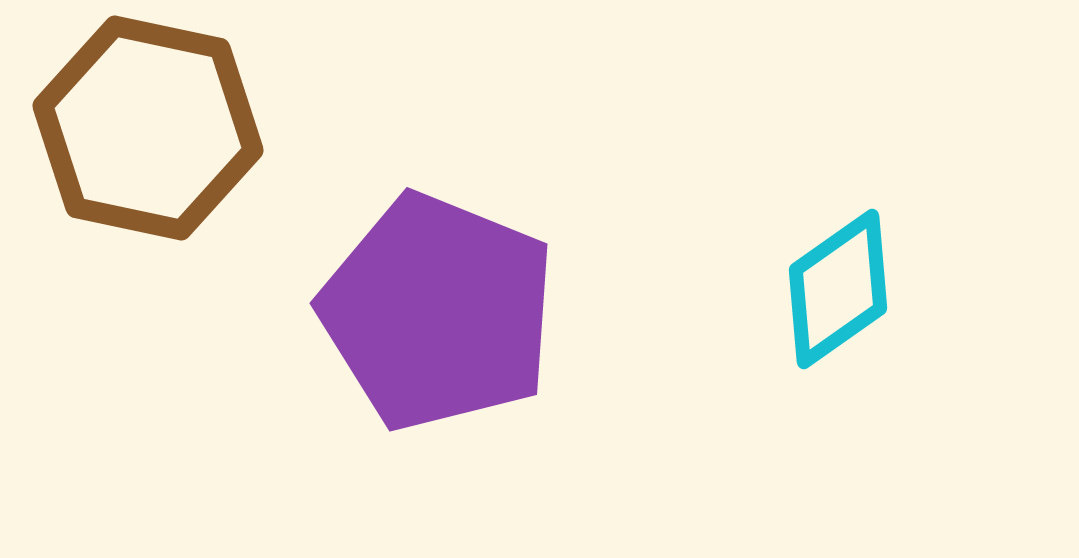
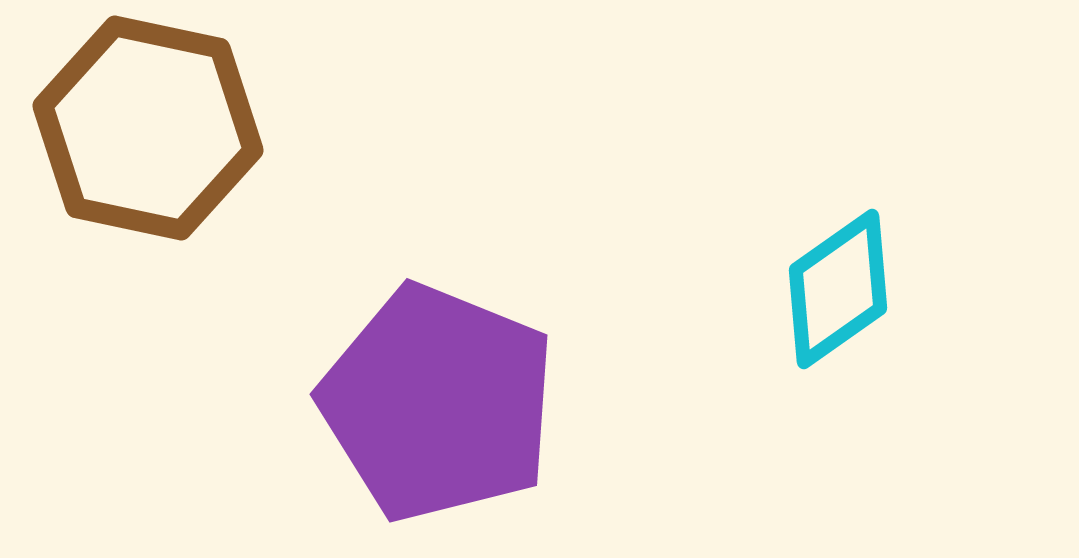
purple pentagon: moved 91 px down
